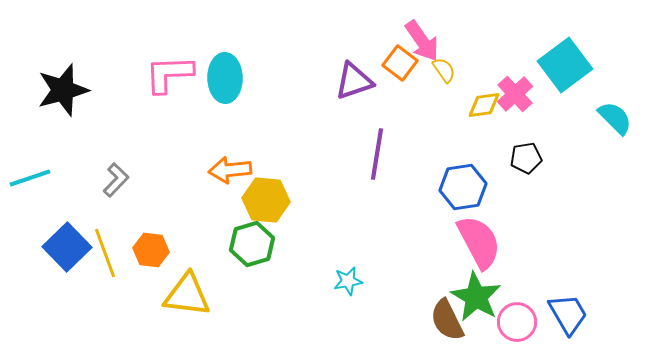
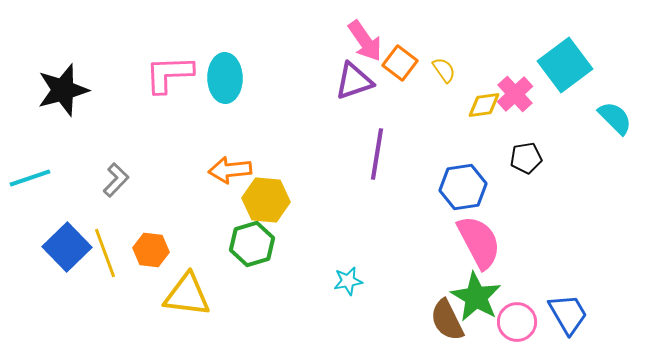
pink arrow: moved 57 px left
